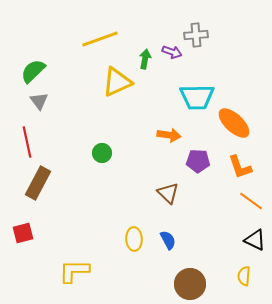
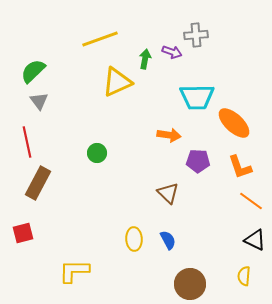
green circle: moved 5 px left
